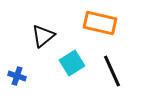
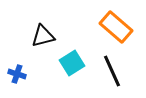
orange rectangle: moved 16 px right, 4 px down; rotated 28 degrees clockwise
black triangle: rotated 25 degrees clockwise
blue cross: moved 2 px up
